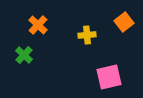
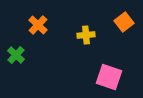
yellow cross: moved 1 px left
green cross: moved 8 px left
pink square: rotated 32 degrees clockwise
